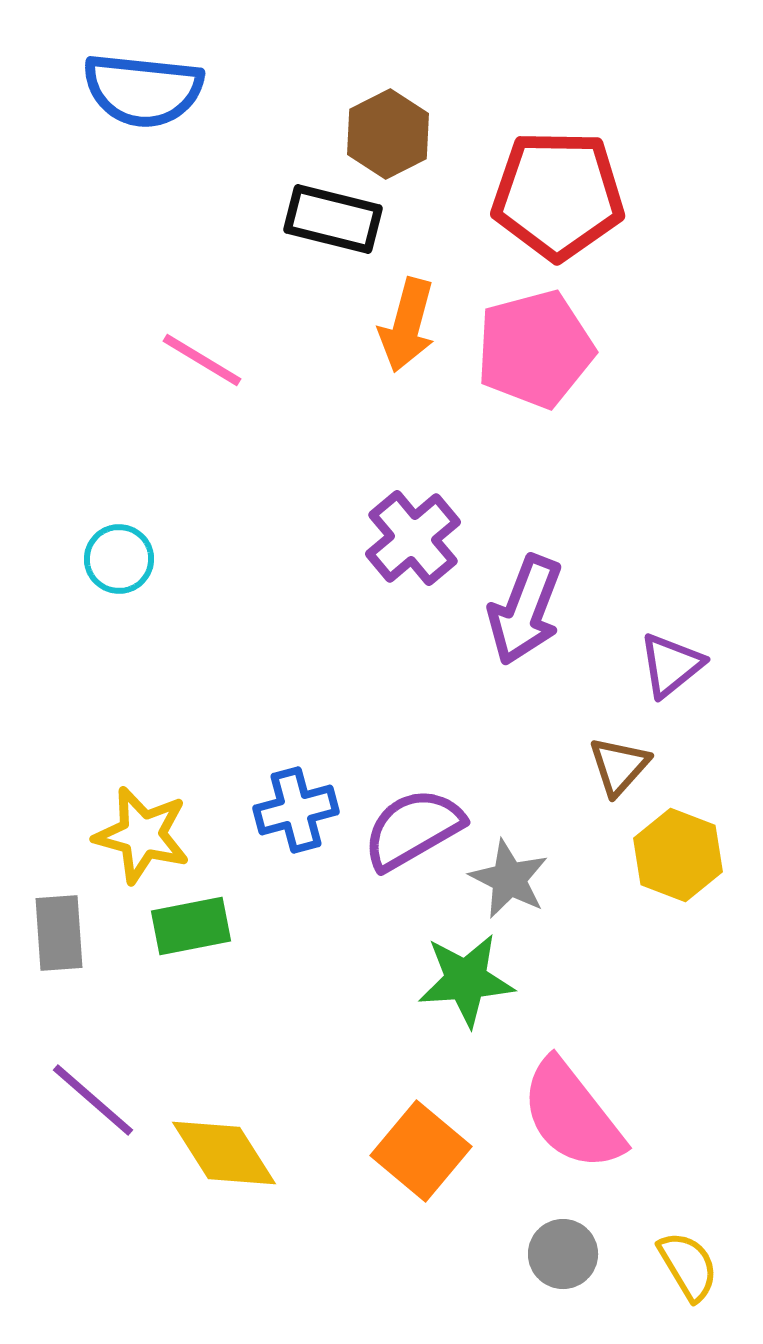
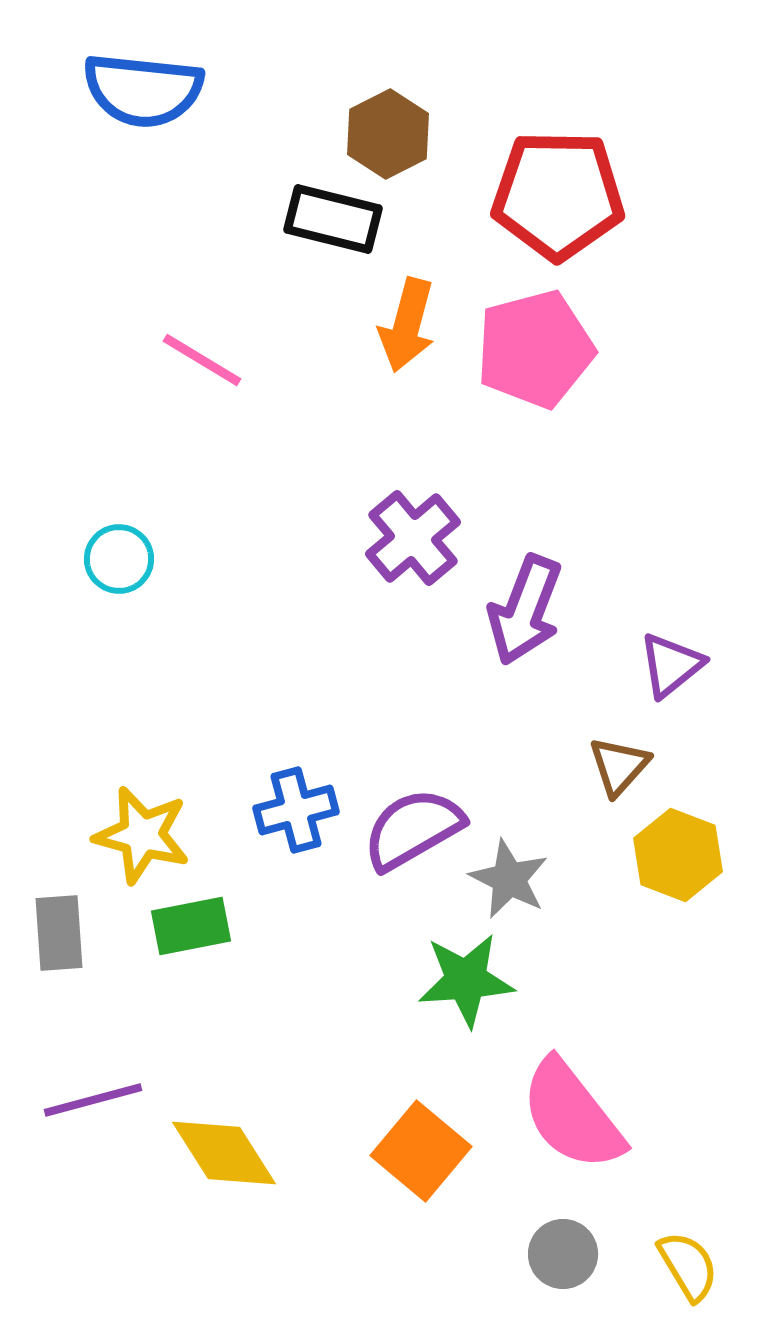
purple line: rotated 56 degrees counterclockwise
